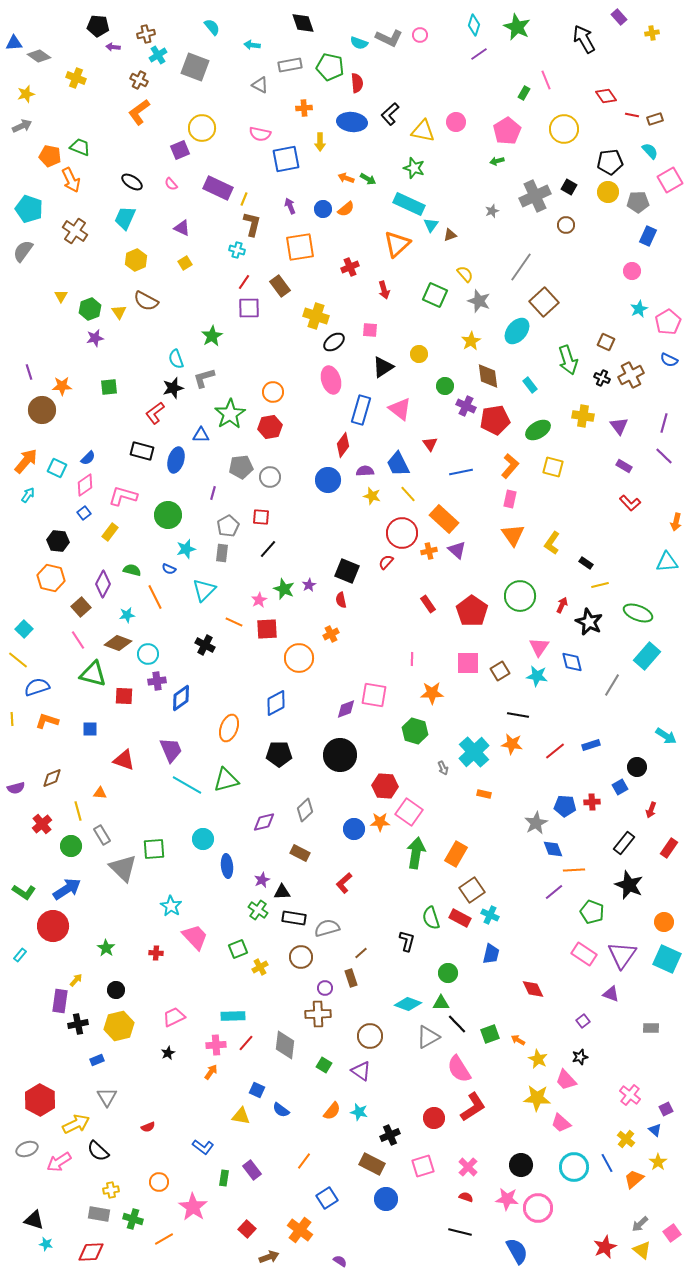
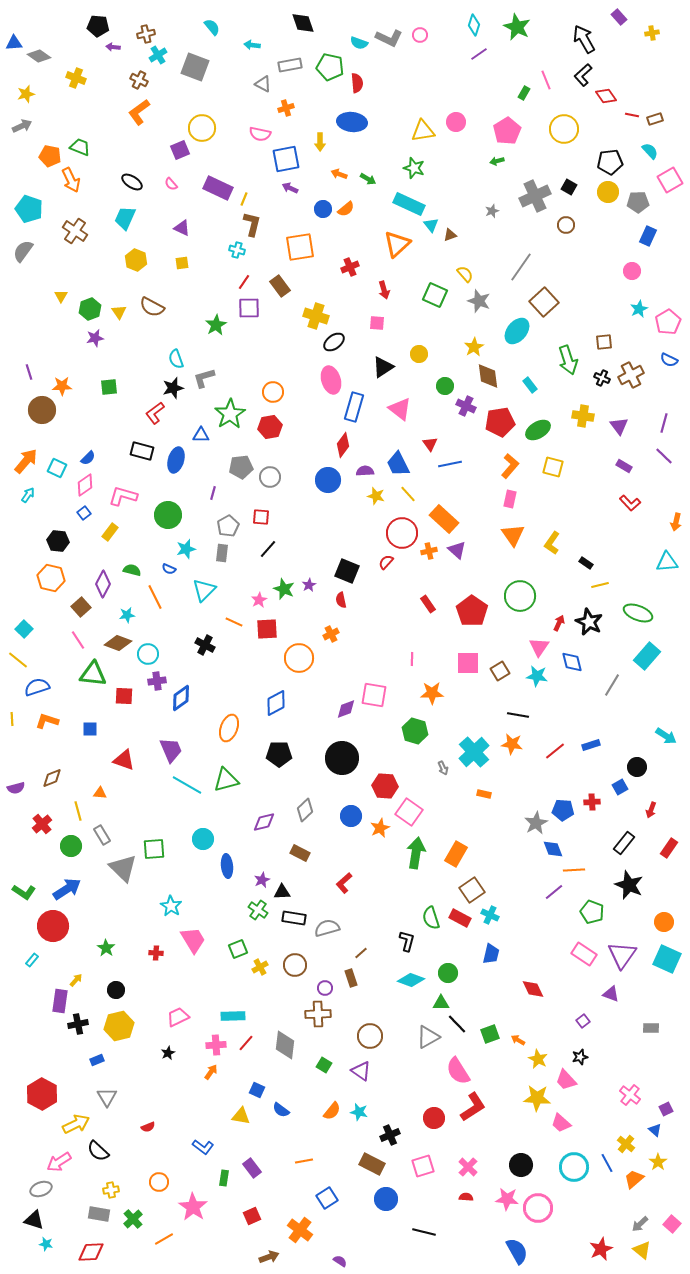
gray triangle at (260, 85): moved 3 px right, 1 px up
orange cross at (304, 108): moved 18 px left; rotated 14 degrees counterclockwise
black L-shape at (390, 114): moved 193 px right, 39 px up
yellow triangle at (423, 131): rotated 20 degrees counterclockwise
orange arrow at (346, 178): moved 7 px left, 4 px up
purple arrow at (290, 206): moved 18 px up; rotated 42 degrees counterclockwise
cyan triangle at (431, 225): rotated 14 degrees counterclockwise
yellow hexagon at (136, 260): rotated 15 degrees counterclockwise
yellow square at (185, 263): moved 3 px left; rotated 24 degrees clockwise
brown semicircle at (146, 301): moved 6 px right, 6 px down
pink square at (370, 330): moved 7 px right, 7 px up
green star at (212, 336): moved 4 px right, 11 px up
yellow star at (471, 341): moved 3 px right, 6 px down
brown square at (606, 342): moved 2 px left; rotated 30 degrees counterclockwise
blue rectangle at (361, 410): moved 7 px left, 3 px up
red pentagon at (495, 420): moved 5 px right, 2 px down
blue line at (461, 472): moved 11 px left, 8 px up
yellow star at (372, 496): moved 4 px right
red arrow at (562, 605): moved 3 px left, 18 px down
green triangle at (93, 674): rotated 8 degrees counterclockwise
black circle at (340, 755): moved 2 px right, 3 px down
blue pentagon at (565, 806): moved 2 px left, 4 px down
orange star at (380, 822): moved 6 px down; rotated 24 degrees counterclockwise
blue circle at (354, 829): moved 3 px left, 13 px up
pink trapezoid at (195, 937): moved 2 px left, 3 px down; rotated 12 degrees clockwise
cyan rectangle at (20, 955): moved 12 px right, 5 px down
brown circle at (301, 957): moved 6 px left, 8 px down
cyan diamond at (408, 1004): moved 3 px right, 24 px up
pink trapezoid at (174, 1017): moved 4 px right
pink semicircle at (459, 1069): moved 1 px left, 2 px down
red hexagon at (40, 1100): moved 2 px right, 6 px up
yellow cross at (626, 1139): moved 5 px down
gray ellipse at (27, 1149): moved 14 px right, 40 px down
orange line at (304, 1161): rotated 42 degrees clockwise
purple rectangle at (252, 1170): moved 2 px up
red semicircle at (466, 1197): rotated 16 degrees counterclockwise
green cross at (133, 1219): rotated 30 degrees clockwise
red square at (247, 1229): moved 5 px right, 13 px up; rotated 24 degrees clockwise
black line at (460, 1232): moved 36 px left
pink square at (672, 1233): moved 9 px up; rotated 12 degrees counterclockwise
red star at (605, 1247): moved 4 px left, 2 px down
